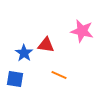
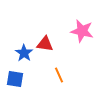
red triangle: moved 1 px left, 1 px up
orange line: rotated 42 degrees clockwise
